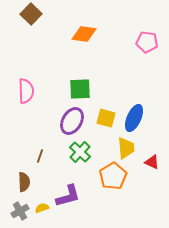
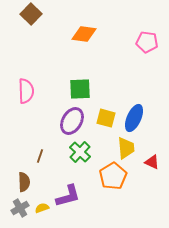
gray cross: moved 3 px up
